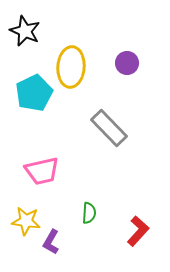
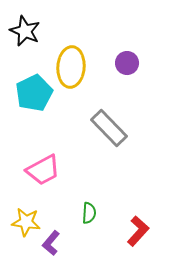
pink trapezoid: moved 1 px right, 1 px up; rotated 15 degrees counterclockwise
yellow star: moved 1 px down
purple L-shape: moved 1 px down; rotated 10 degrees clockwise
